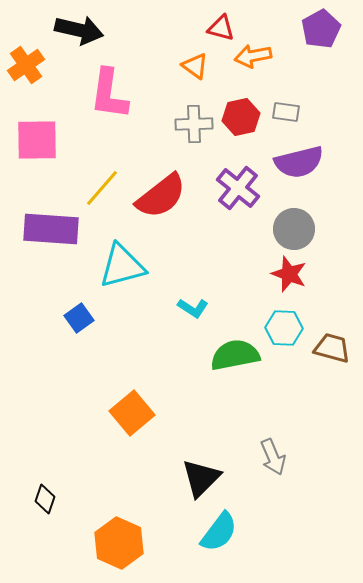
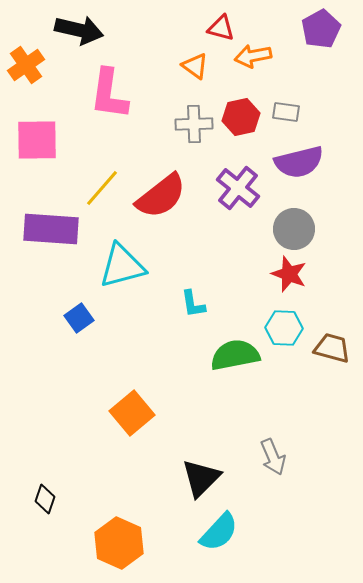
cyan L-shape: moved 4 px up; rotated 48 degrees clockwise
cyan semicircle: rotated 6 degrees clockwise
